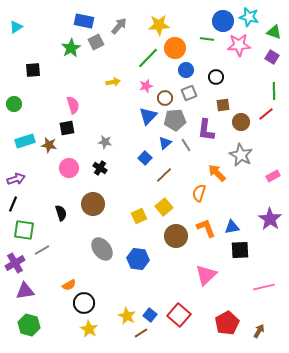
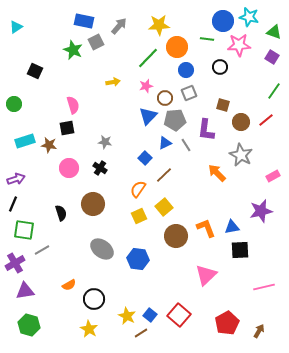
green star at (71, 48): moved 2 px right, 2 px down; rotated 18 degrees counterclockwise
orange circle at (175, 48): moved 2 px right, 1 px up
black square at (33, 70): moved 2 px right, 1 px down; rotated 28 degrees clockwise
black circle at (216, 77): moved 4 px right, 10 px up
green line at (274, 91): rotated 36 degrees clockwise
brown square at (223, 105): rotated 24 degrees clockwise
red line at (266, 114): moved 6 px down
blue triangle at (165, 143): rotated 16 degrees clockwise
orange semicircle at (199, 193): moved 61 px left, 4 px up; rotated 18 degrees clockwise
purple star at (270, 219): moved 9 px left, 8 px up; rotated 25 degrees clockwise
gray ellipse at (102, 249): rotated 15 degrees counterclockwise
black circle at (84, 303): moved 10 px right, 4 px up
